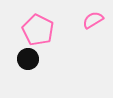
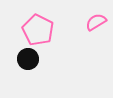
pink semicircle: moved 3 px right, 2 px down
